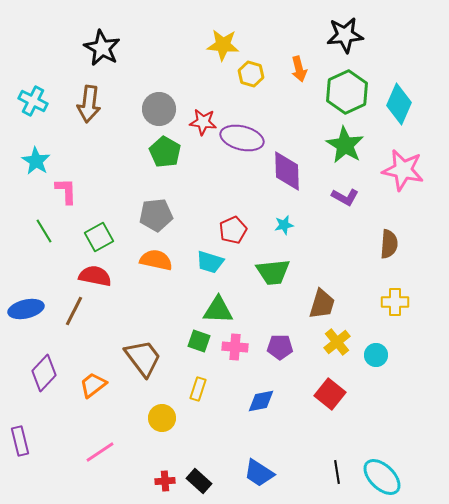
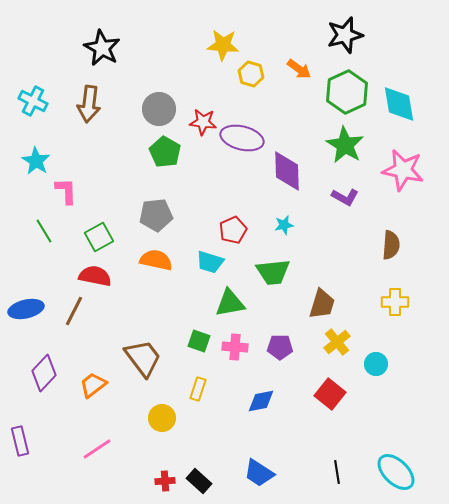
black star at (345, 35): rotated 9 degrees counterclockwise
orange arrow at (299, 69): rotated 40 degrees counterclockwise
cyan diamond at (399, 104): rotated 33 degrees counterclockwise
brown semicircle at (389, 244): moved 2 px right, 1 px down
green triangle at (218, 310): moved 12 px right, 7 px up; rotated 12 degrees counterclockwise
cyan circle at (376, 355): moved 9 px down
pink line at (100, 452): moved 3 px left, 3 px up
cyan ellipse at (382, 477): moved 14 px right, 5 px up
